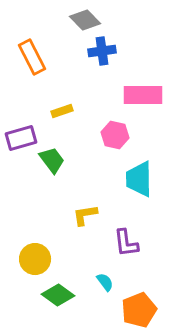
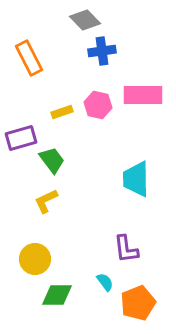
orange rectangle: moved 3 px left, 1 px down
yellow rectangle: moved 1 px down
pink hexagon: moved 17 px left, 30 px up
cyan trapezoid: moved 3 px left
yellow L-shape: moved 39 px left, 14 px up; rotated 16 degrees counterclockwise
purple L-shape: moved 6 px down
green diamond: moved 1 px left; rotated 36 degrees counterclockwise
orange pentagon: moved 1 px left, 7 px up
